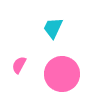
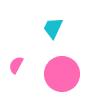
pink semicircle: moved 3 px left
